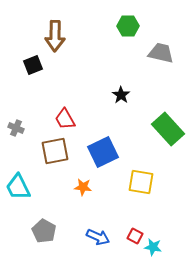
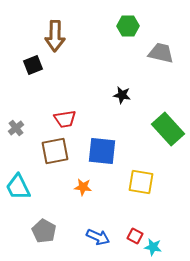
black star: moved 1 px right; rotated 24 degrees counterclockwise
red trapezoid: rotated 70 degrees counterclockwise
gray cross: rotated 28 degrees clockwise
blue square: moved 1 px left, 1 px up; rotated 32 degrees clockwise
